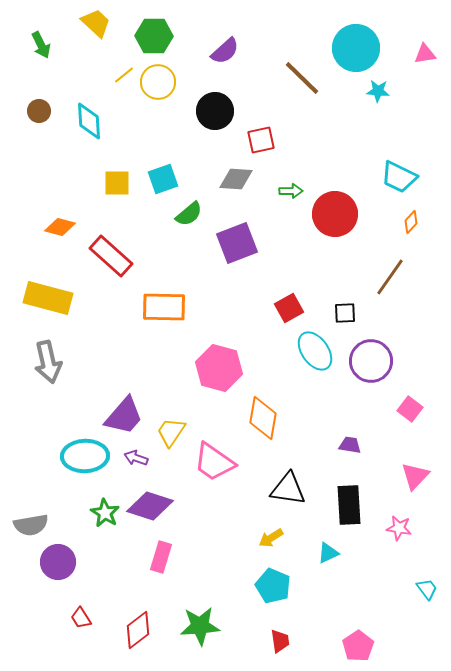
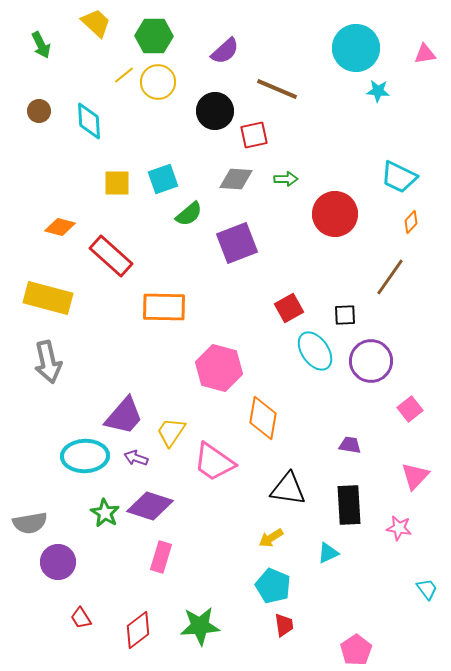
brown line at (302, 78): moved 25 px left, 11 px down; rotated 21 degrees counterclockwise
red square at (261, 140): moved 7 px left, 5 px up
green arrow at (291, 191): moved 5 px left, 12 px up
black square at (345, 313): moved 2 px down
pink square at (410, 409): rotated 15 degrees clockwise
gray semicircle at (31, 525): moved 1 px left, 2 px up
red trapezoid at (280, 641): moved 4 px right, 16 px up
pink pentagon at (358, 646): moved 2 px left, 4 px down
